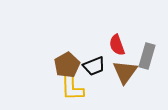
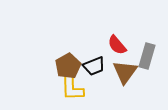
red semicircle: rotated 20 degrees counterclockwise
brown pentagon: moved 1 px right, 1 px down
